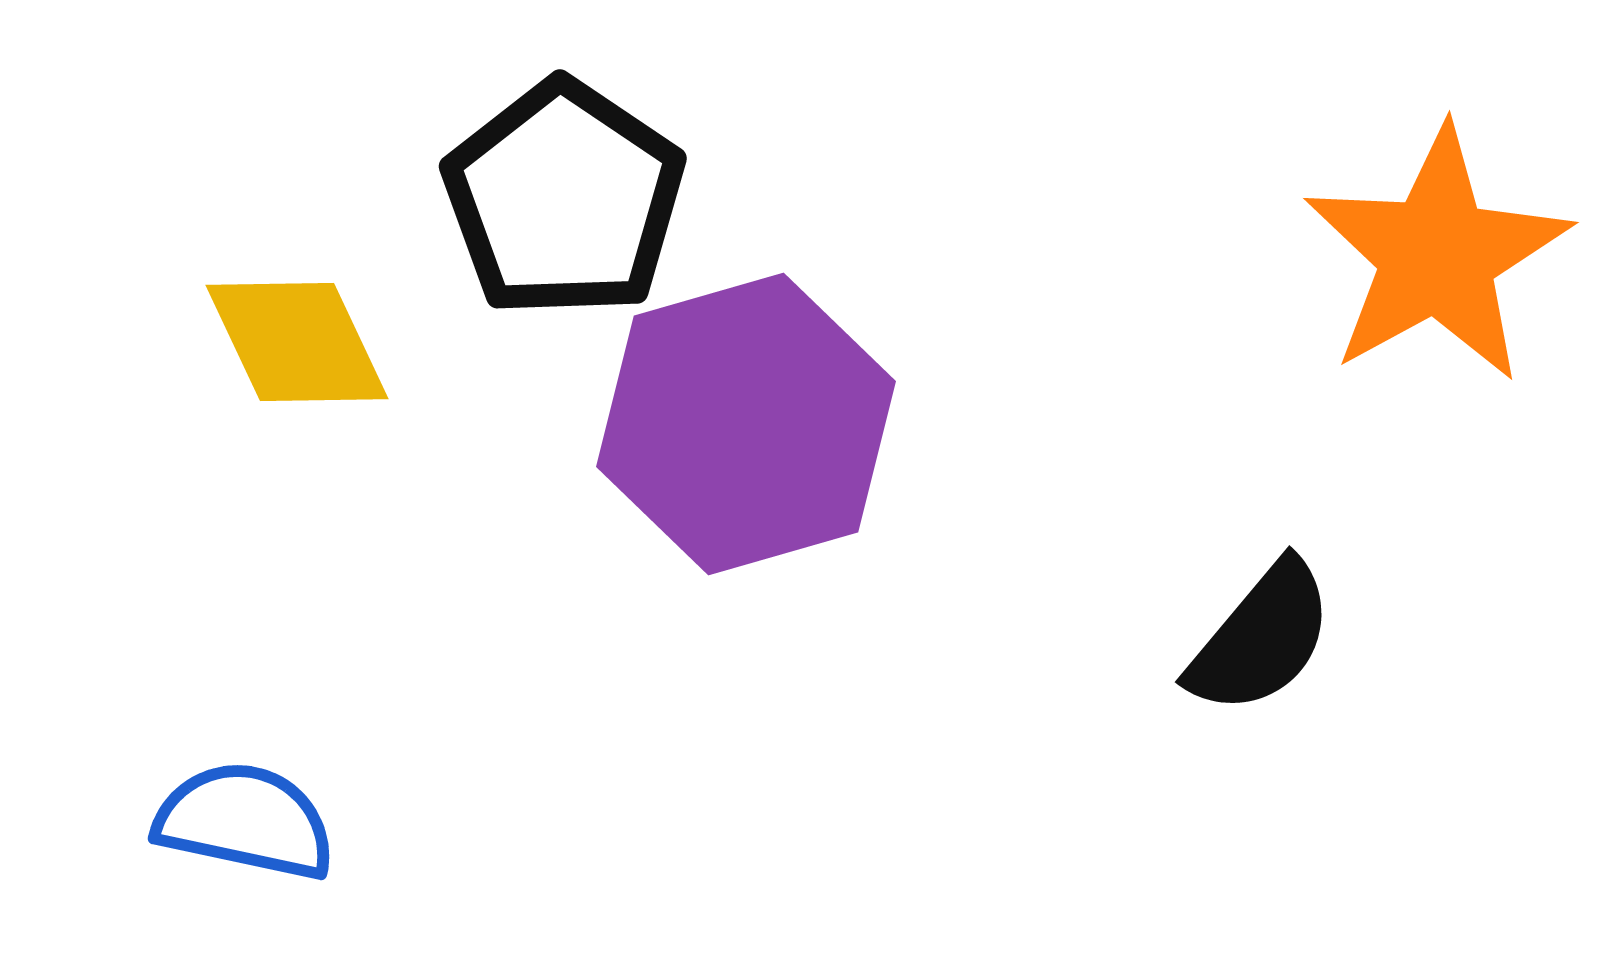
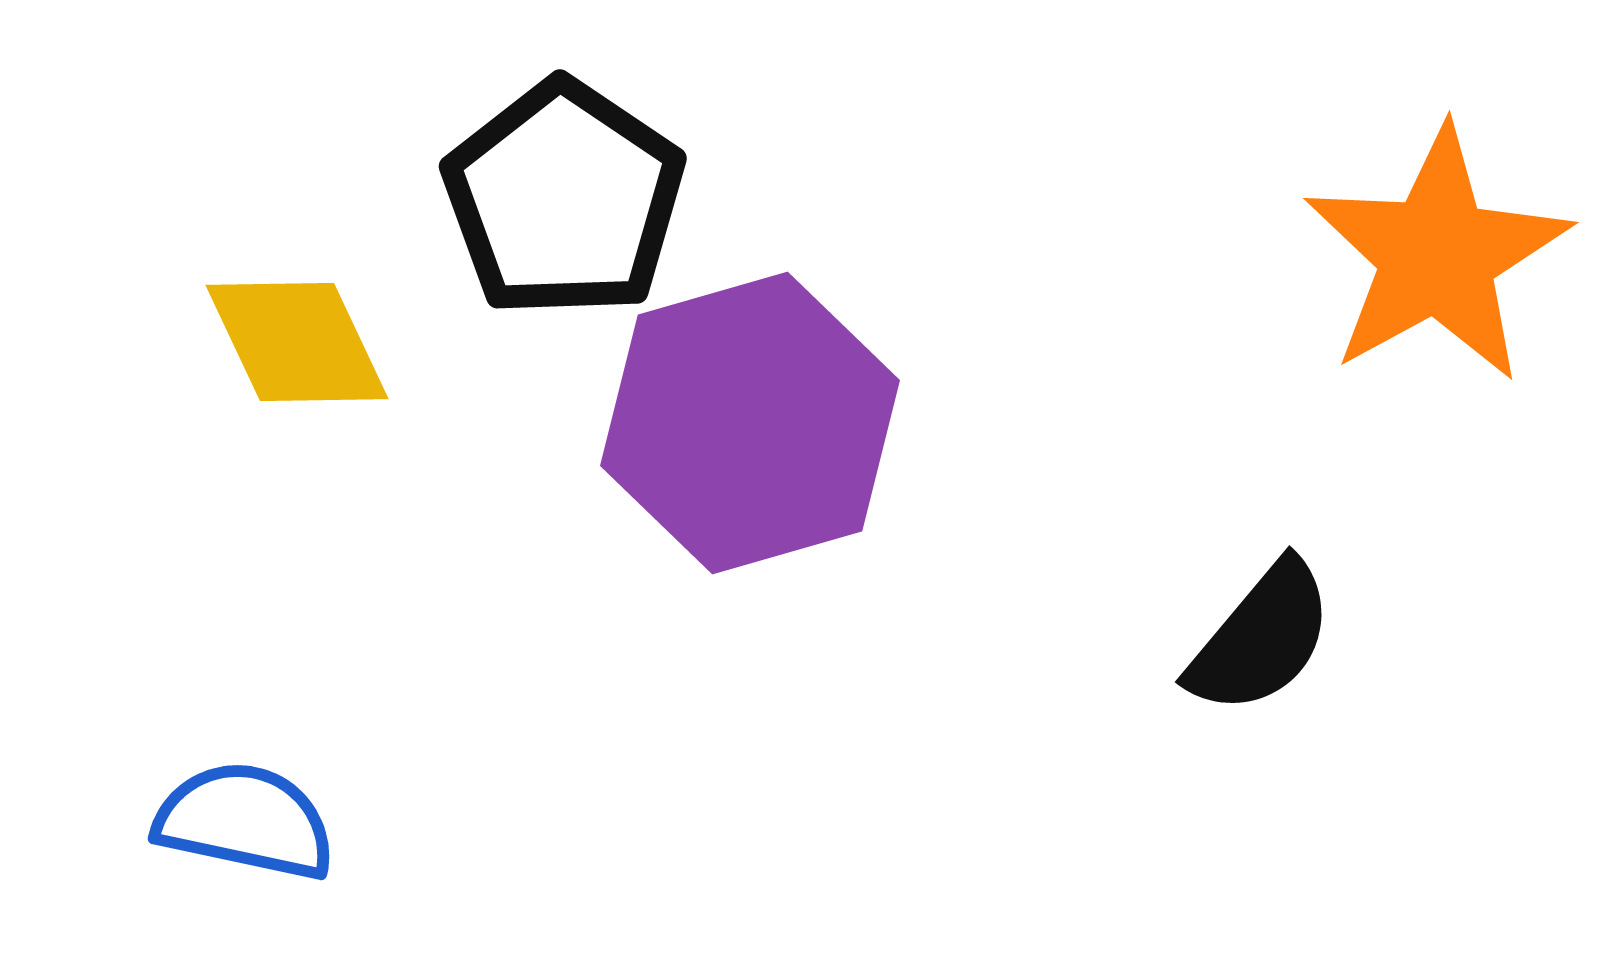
purple hexagon: moved 4 px right, 1 px up
